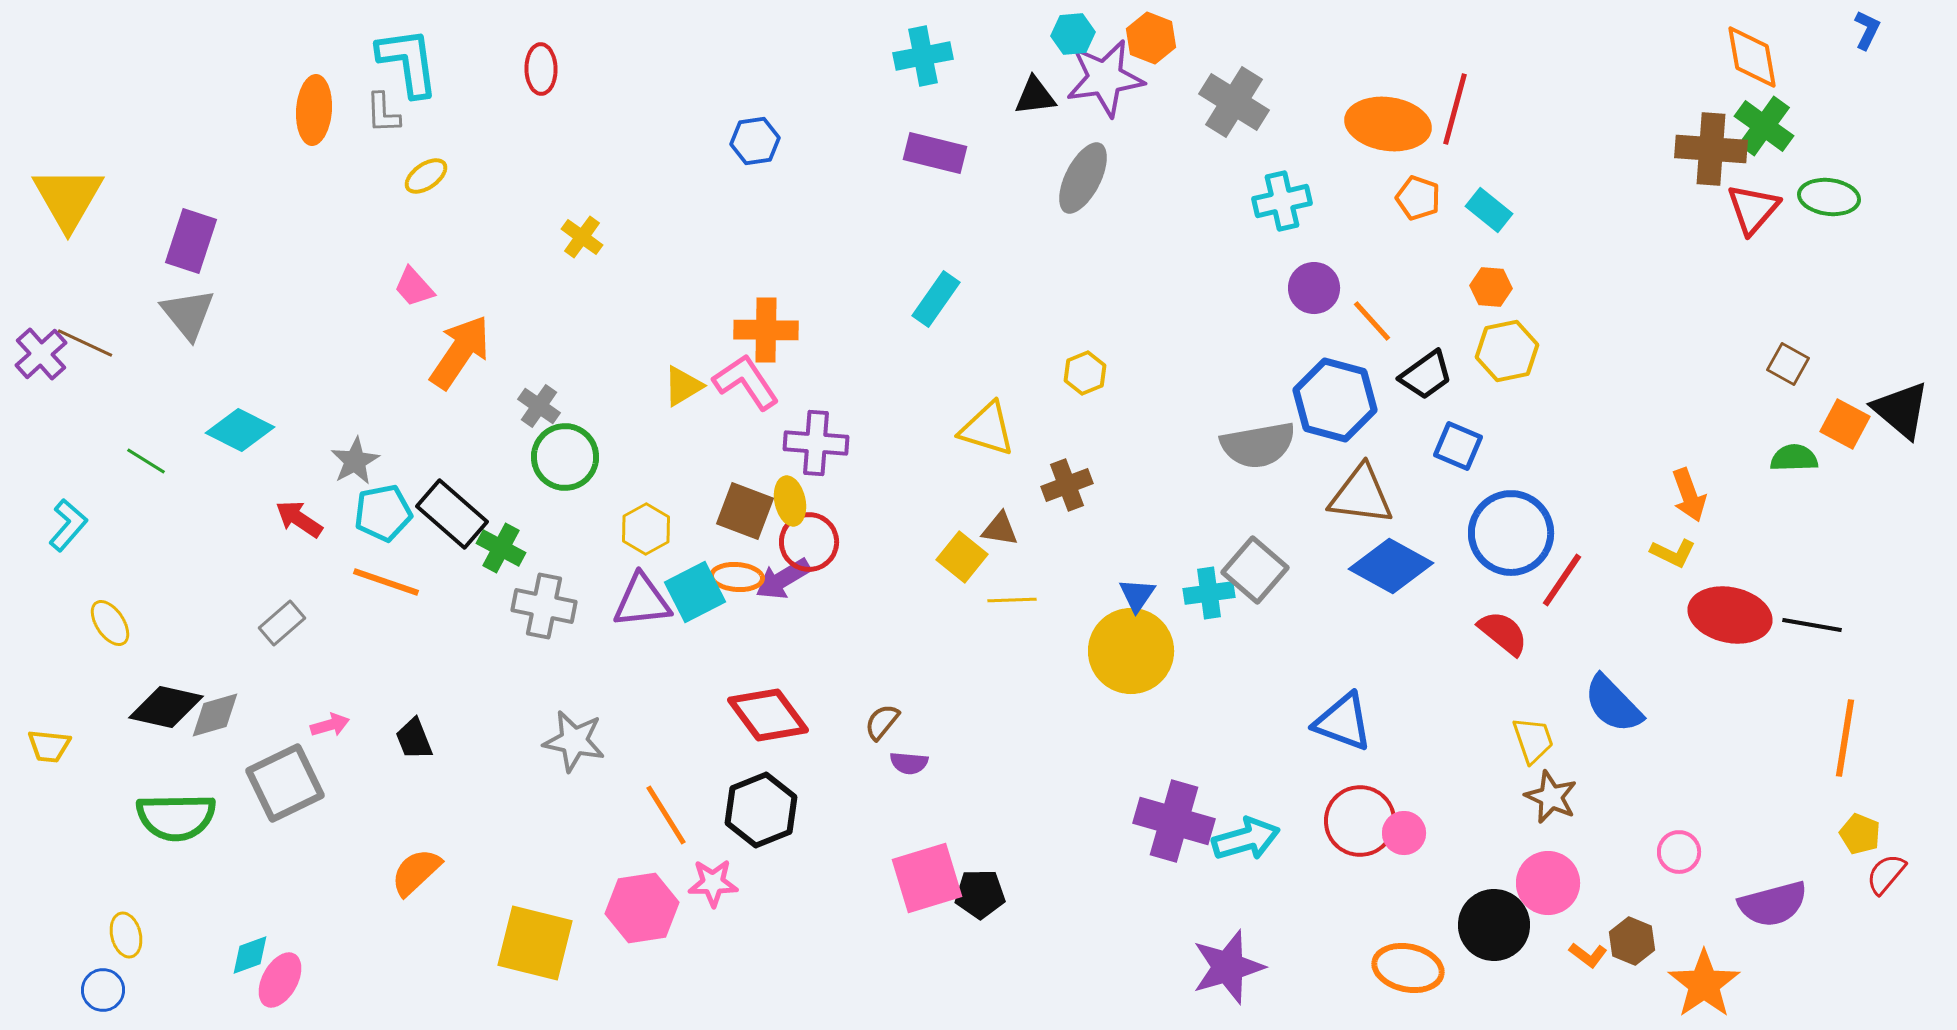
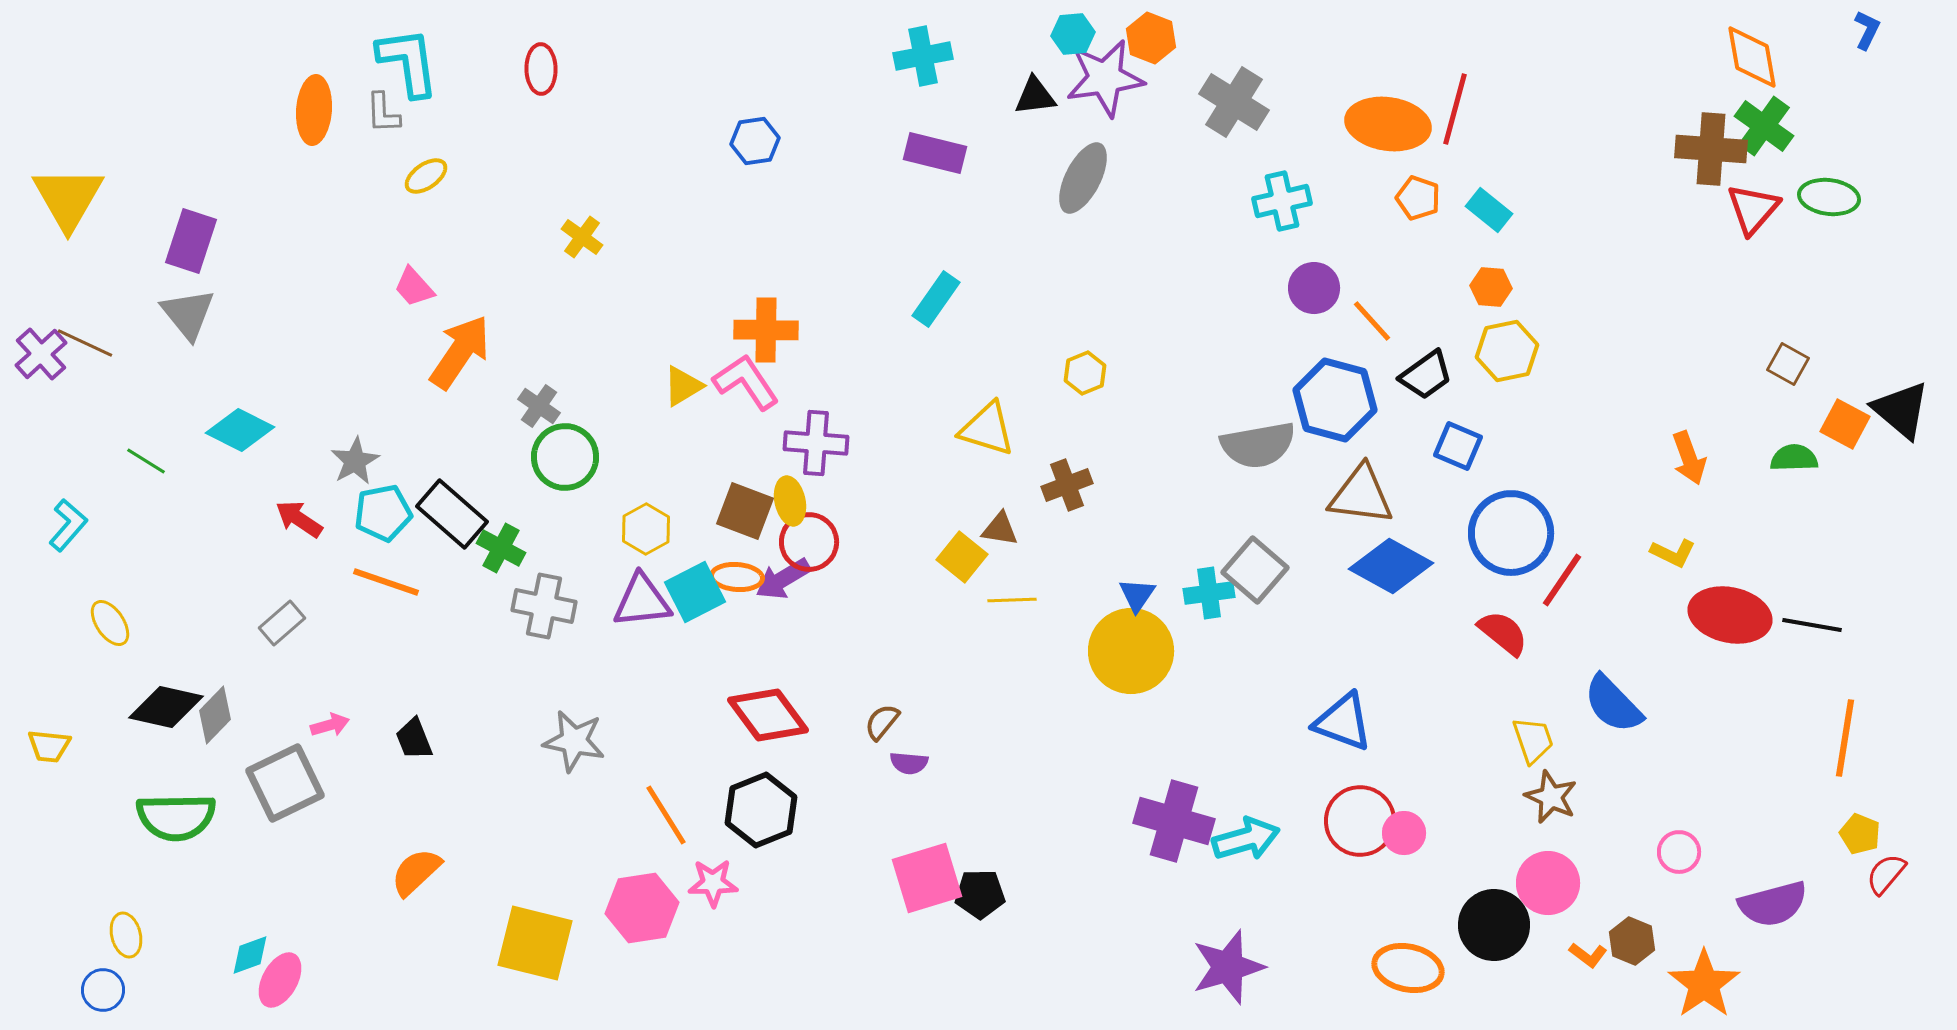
orange arrow at (1689, 495): moved 37 px up
gray diamond at (215, 715): rotated 30 degrees counterclockwise
